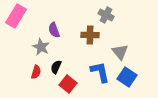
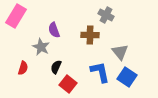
red semicircle: moved 13 px left, 4 px up
